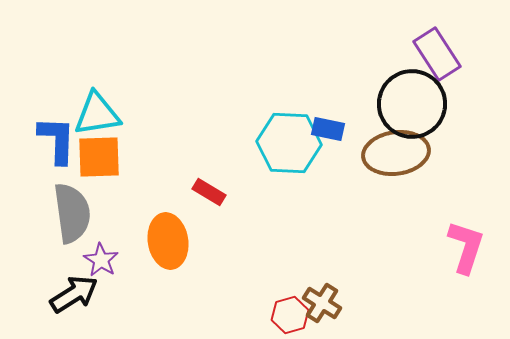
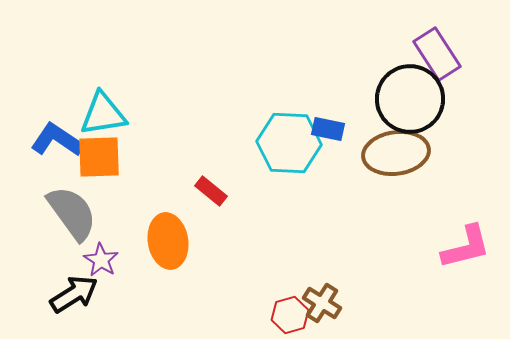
black circle: moved 2 px left, 5 px up
cyan triangle: moved 6 px right
blue L-shape: rotated 58 degrees counterclockwise
red rectangle: moved 2 px right, 1 px up; rotated 8 degrees clockwise
gray semicircle: rotated 28 degrees counterclockwise
pink L-shape: rotated 58 degrees clockwise
